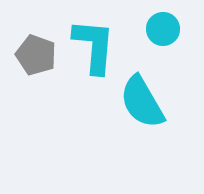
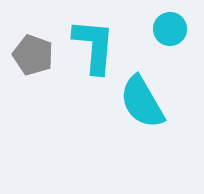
cyan circle: moved 7 px right
gray pentagon: moved 3 px left
